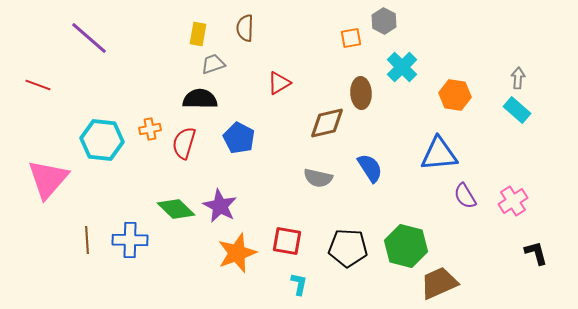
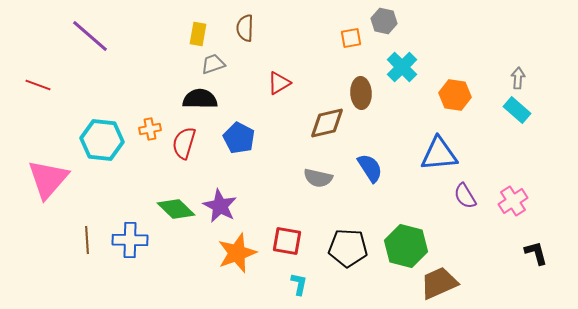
gray hexagon: rotated 15 degrees counterclockwise
purple line: moved 1 px right, 2 px up
